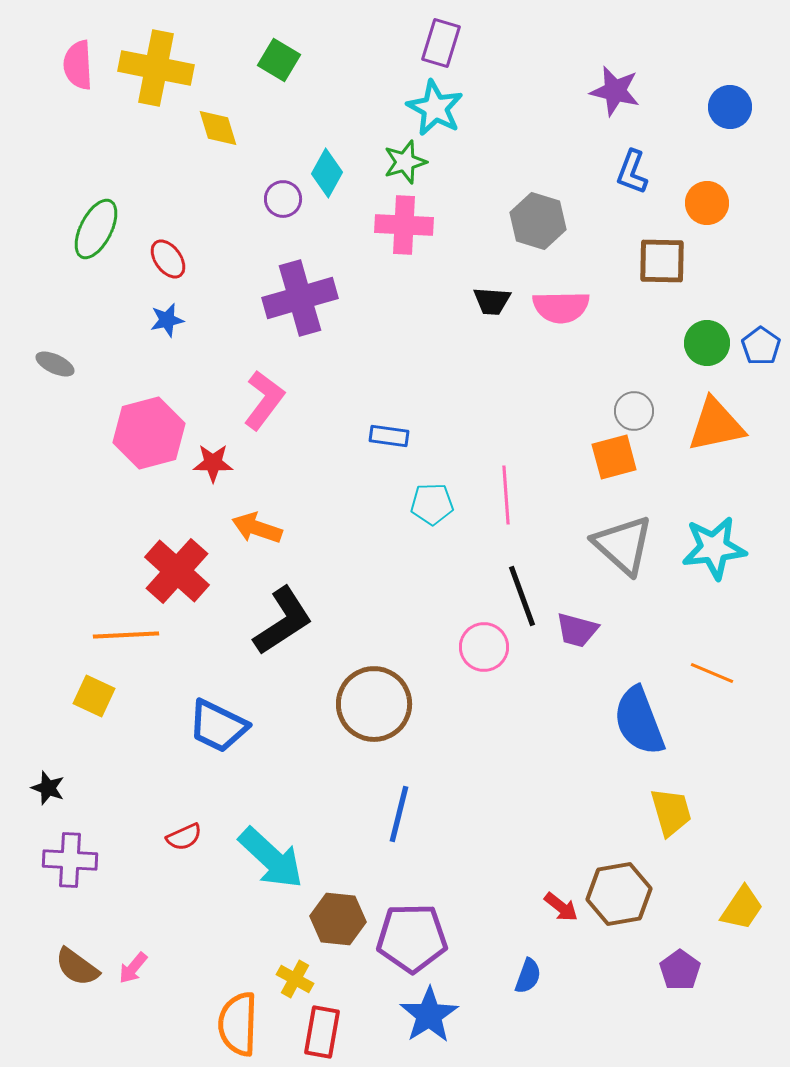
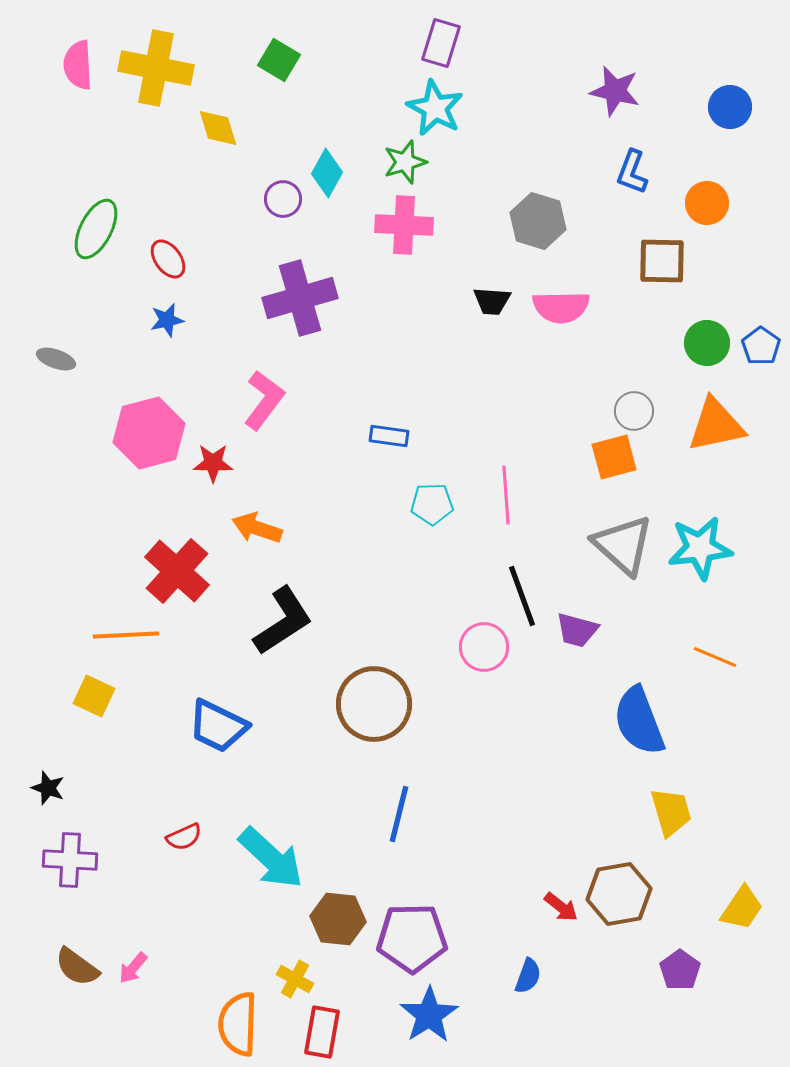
gray ellipse at (55, 364): moved 1 px right, 5 px up; rotated 6 degrees counterclockwise
cyan star at (714, 548): moved 14 px left
orange line at (712, 673): moved 3 px right, 16 px up
